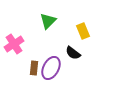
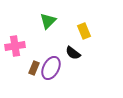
yellow rectangle: moved 1 px right
pink cross: moved 1 px right, 2 px down; rotated 24 degrees clockwise
brown rectangle: rotated 16 degrees clockwise
